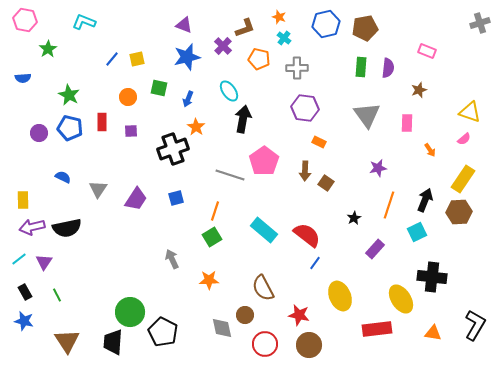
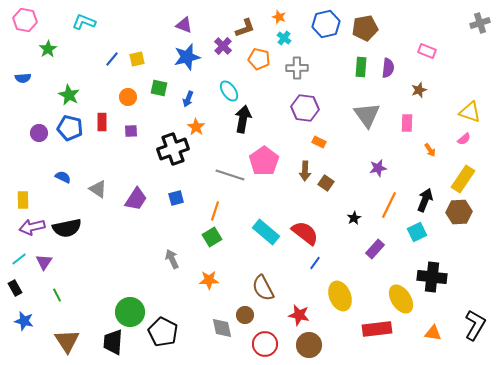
gray triangle at (98, 189): rotated 30 degrees counterclockwise
orange line at (389, 205): rotated 8 degrees clockwise
cyan rectangle at (264, 230): moved 2 px right, 2 px down
red semicircle at (307, 235): moved 2 px left, 2 px up
black rectangle at (25, 292): moved 10 px left, 4 px up
